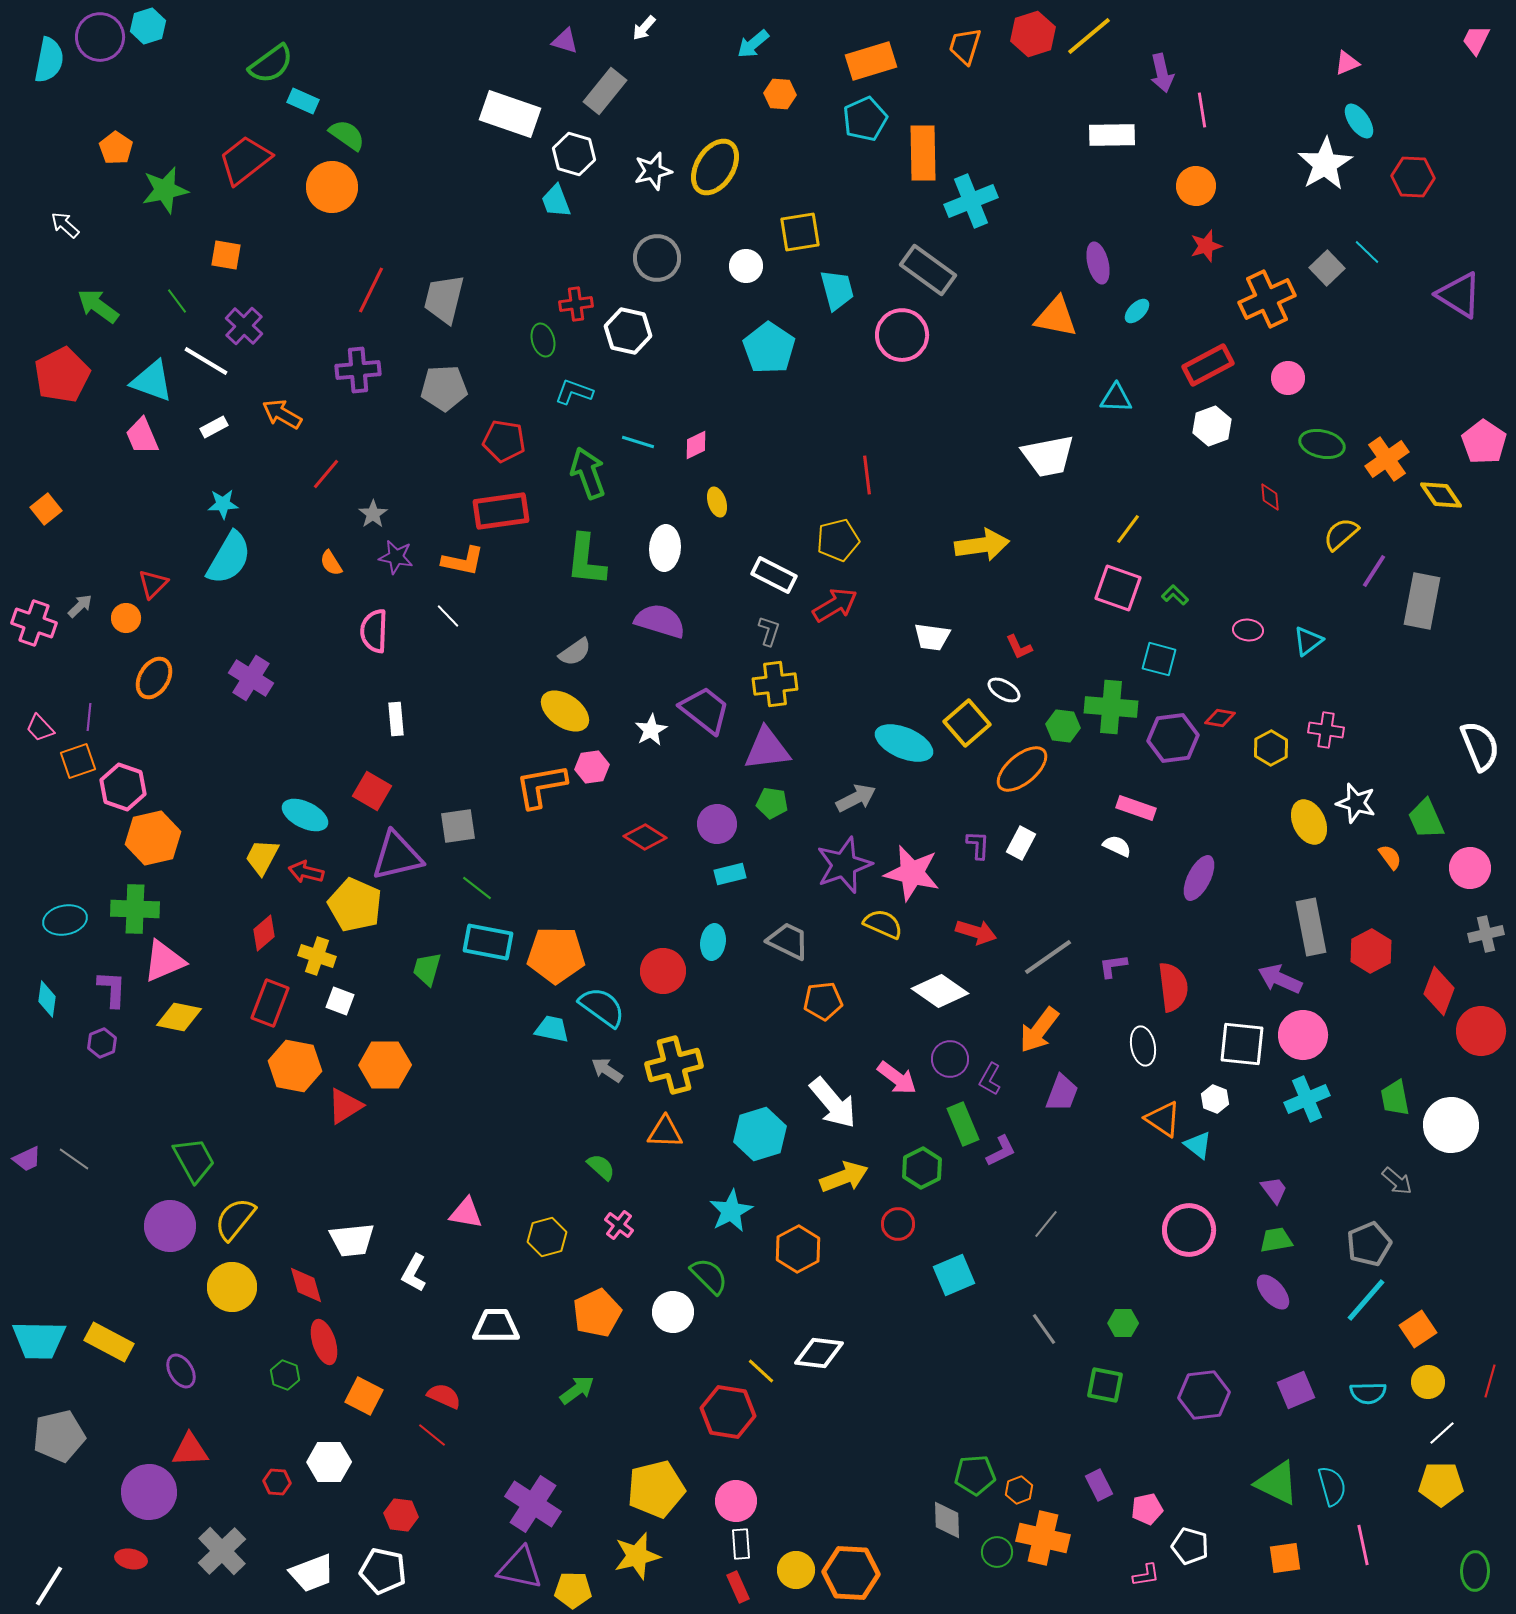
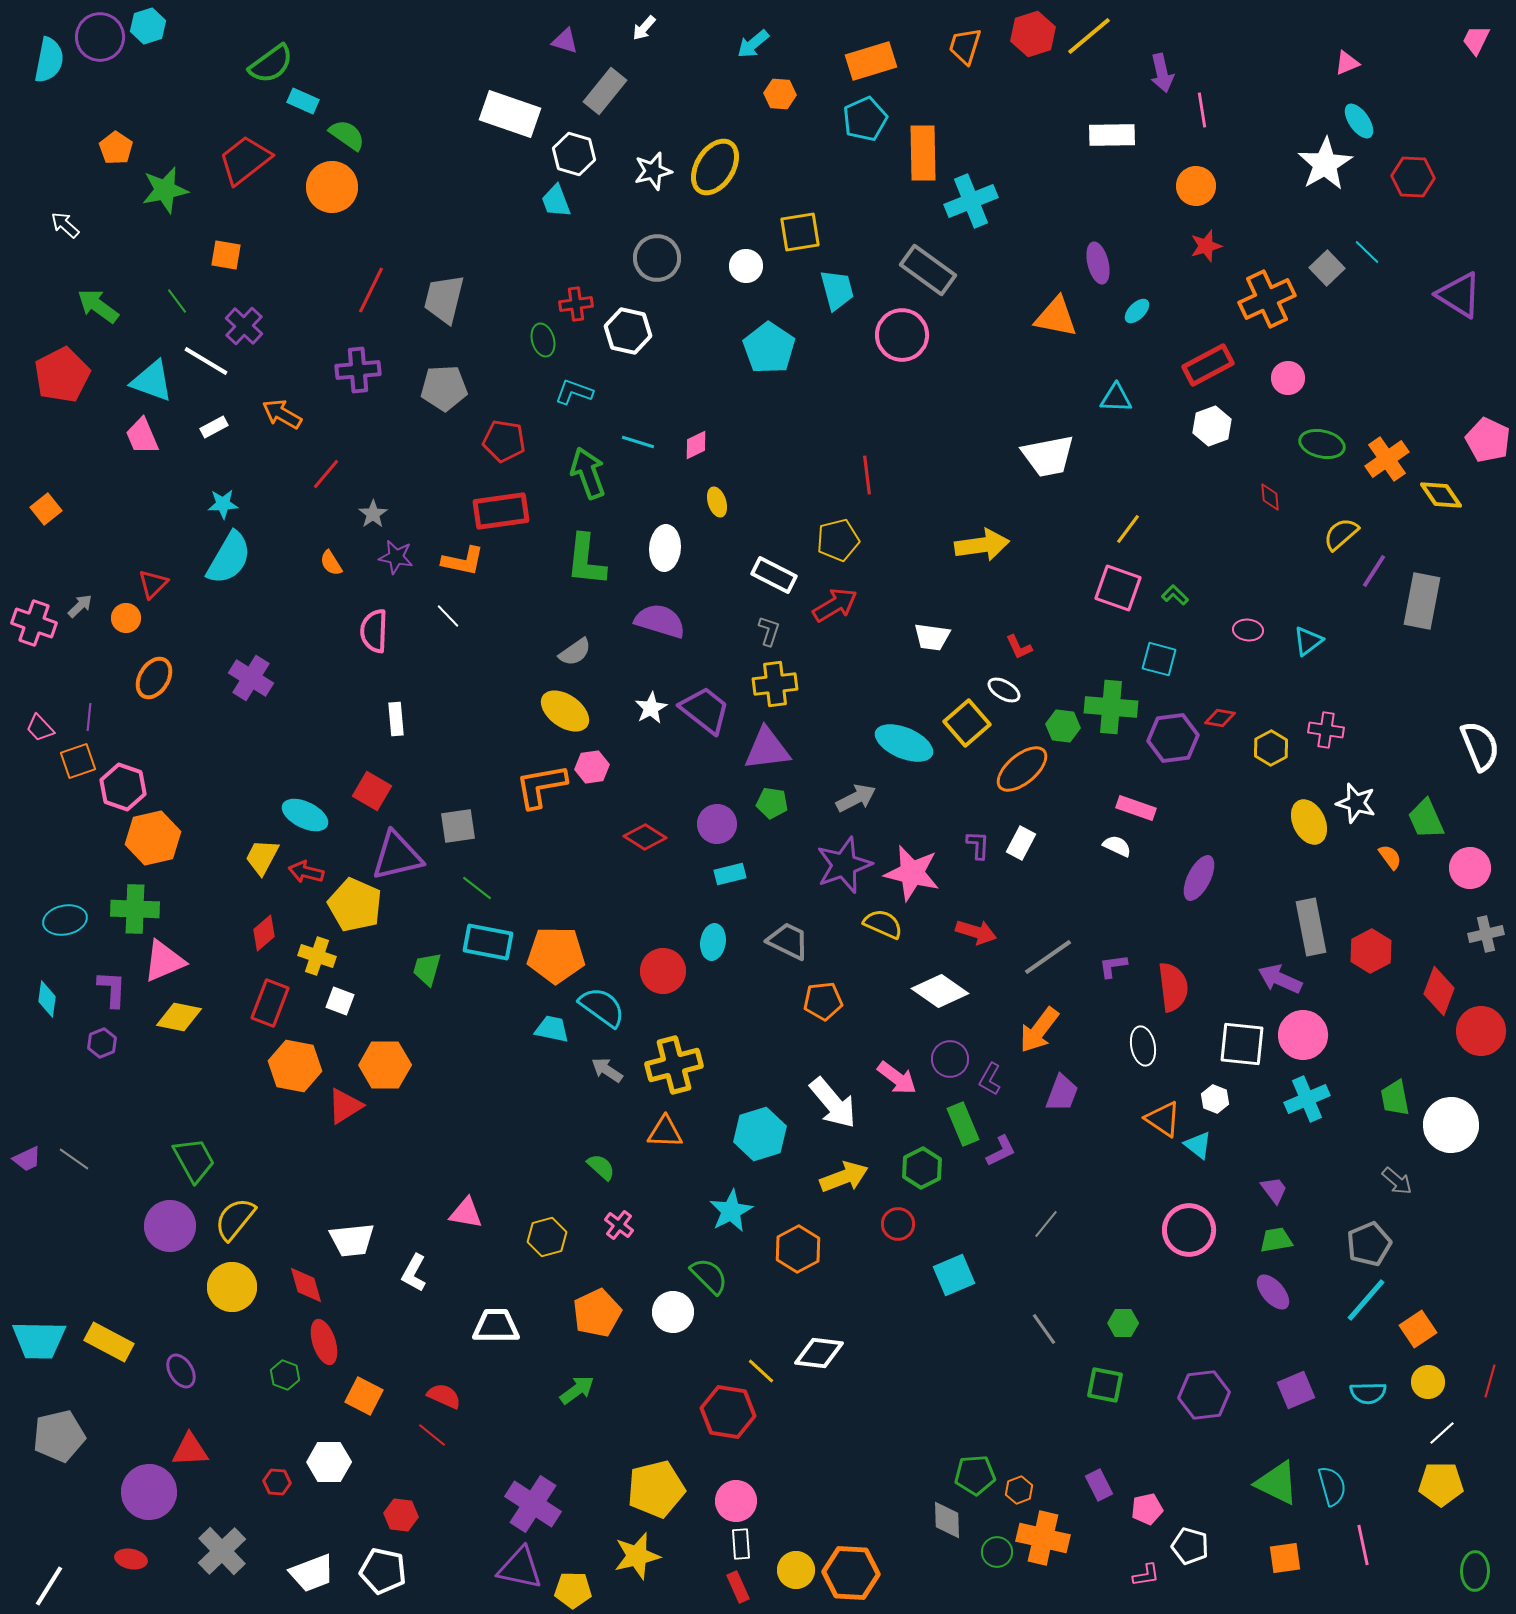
pink pentagon at (1484, 442): moved 4 px right, 2 px up; rotated 9 degrees counterclockwise
white star at (651, 730): moved 22 px up
